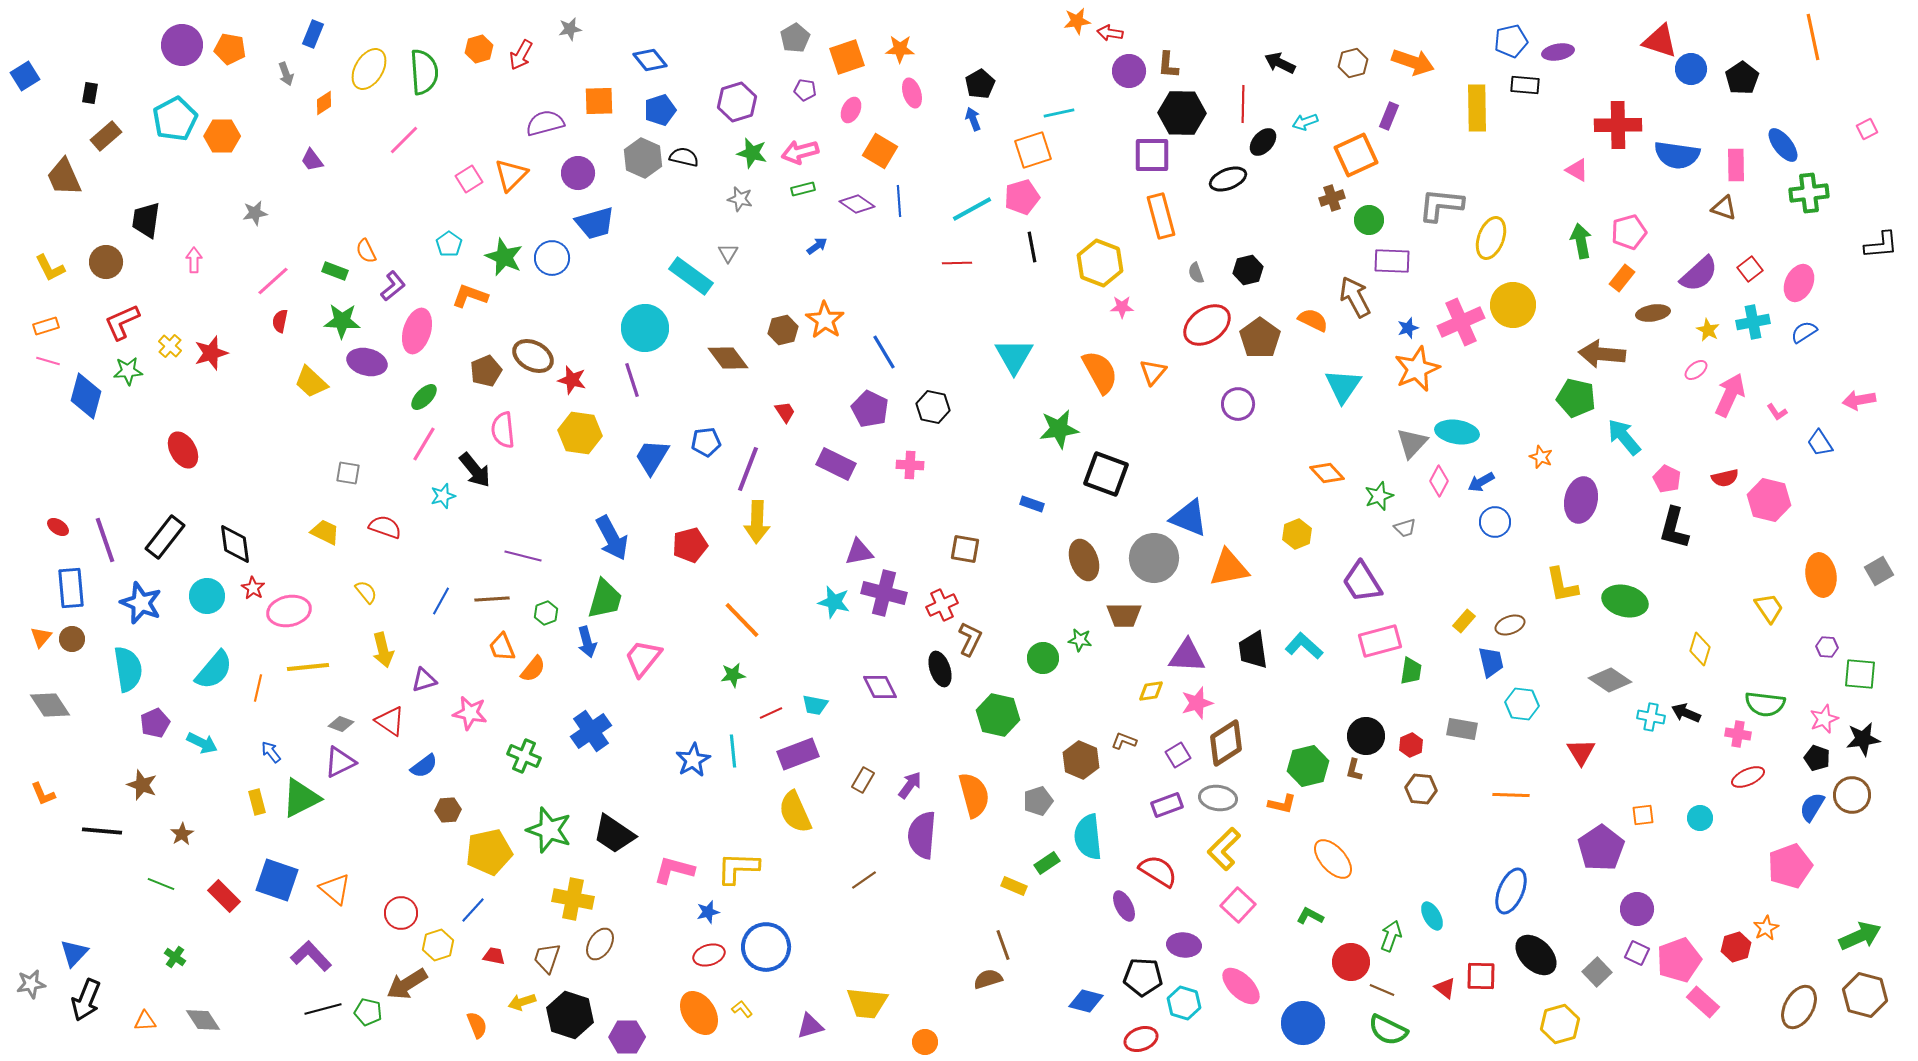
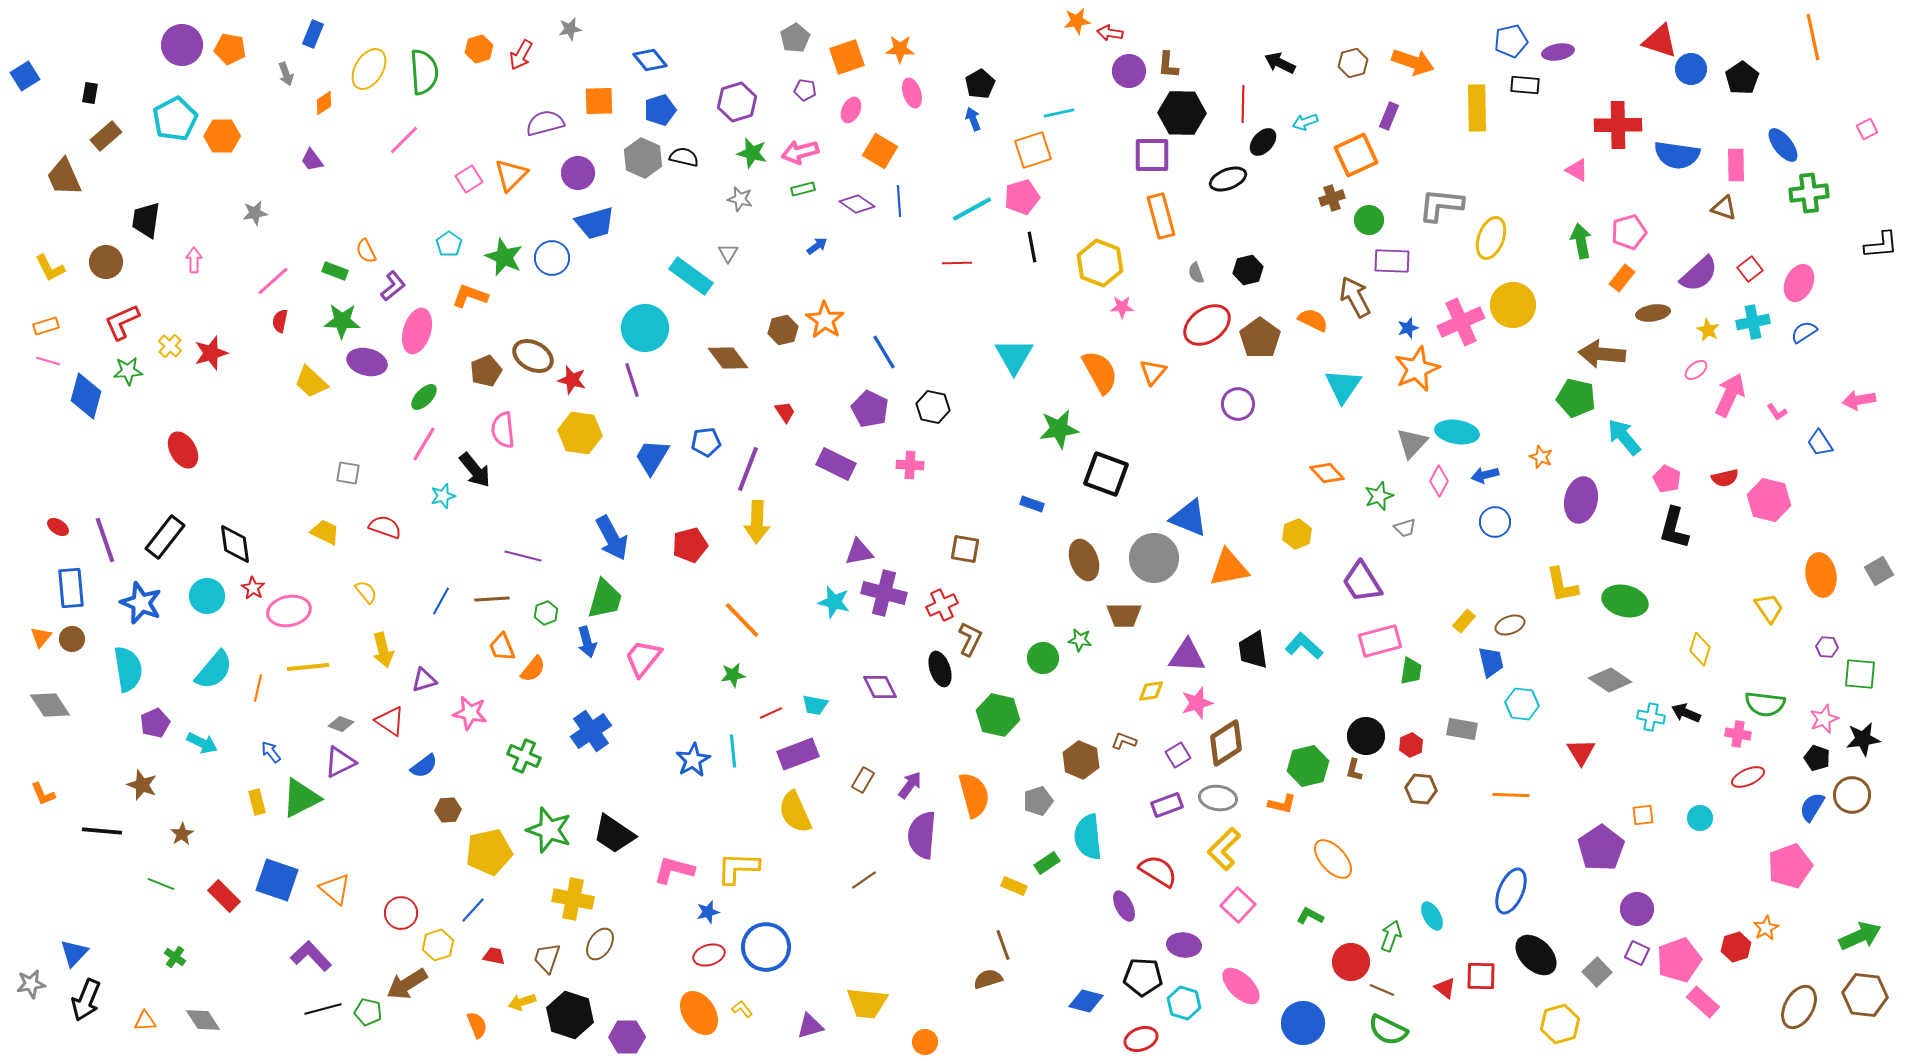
blue arrow at (1481, 482): moved 4 px right, 7 px up; rotated 16 degrees clockwise
brown hexagon at (1865, 995): rotated 9 degrees counterclockwise
